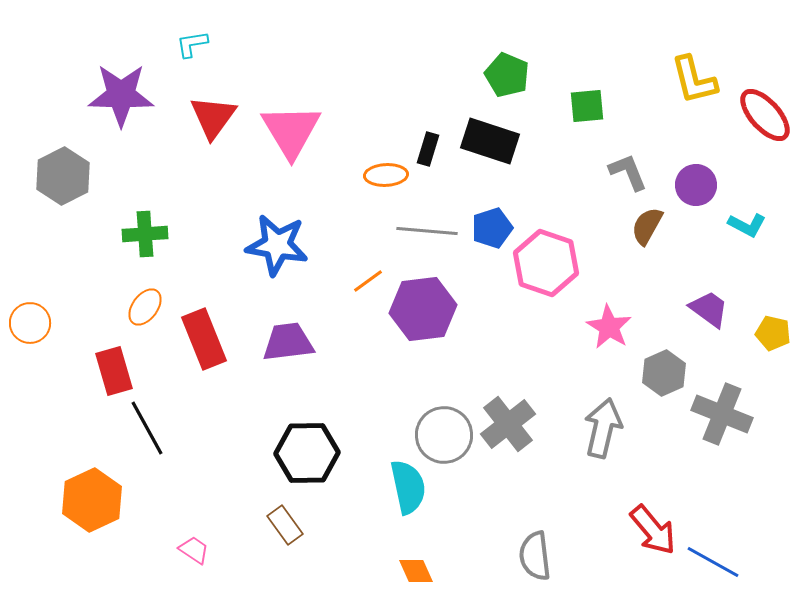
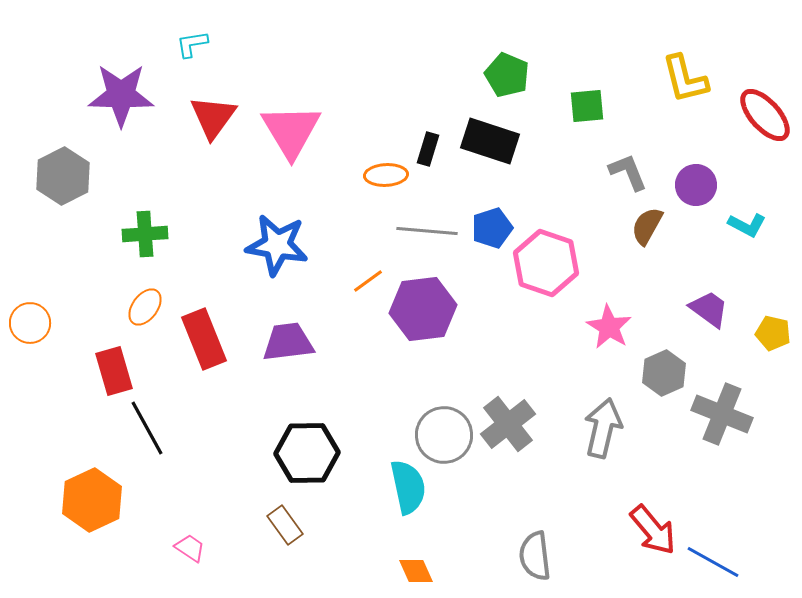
yellow L-shape at (694, 80): moved 9 px left, 1 px up
pink trapezoid at (194, 550): moved 4 px left, 2 px up
